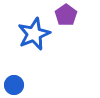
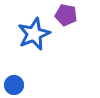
purple pentagon: rotated 25 degrees counterclockwise
